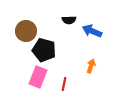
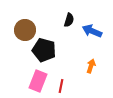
black semicircle: rotated 72 degrees counterclockwise
brown circle: moved 1 px left, 1 px up
pink rectangle: moved 4 px down
red line: moved 3 px left, 2 px down
